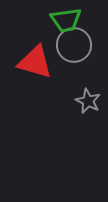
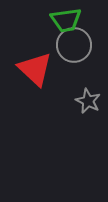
red triangle: moved 7 px down; rotated 27 degrees clockwise
